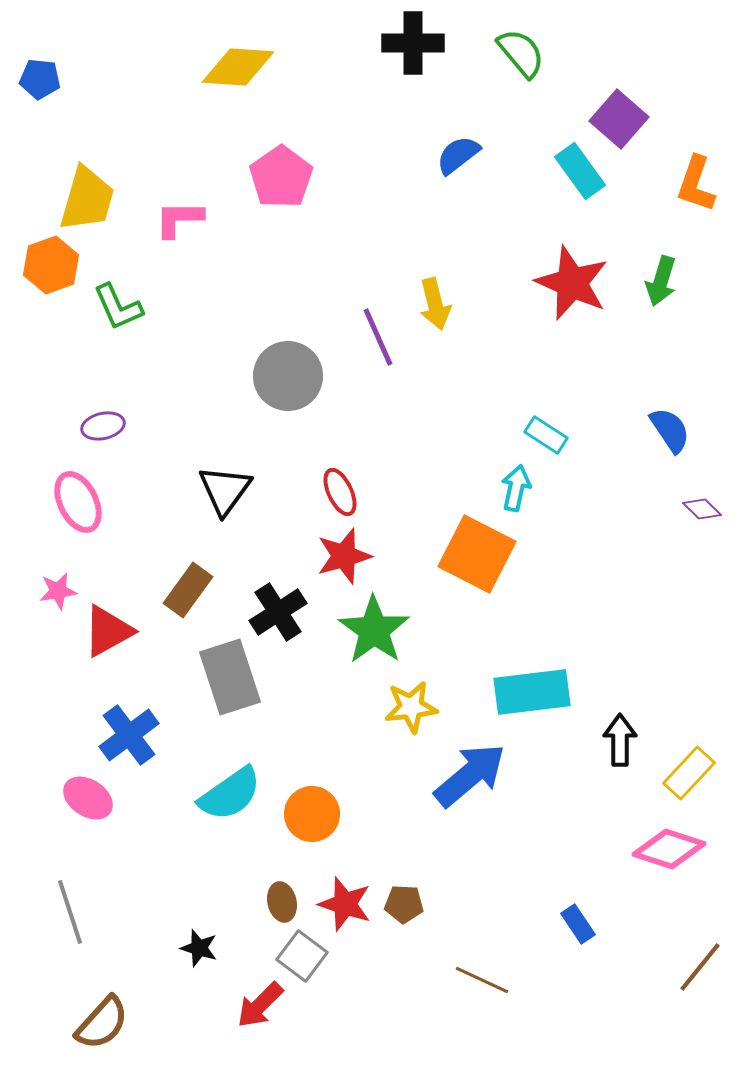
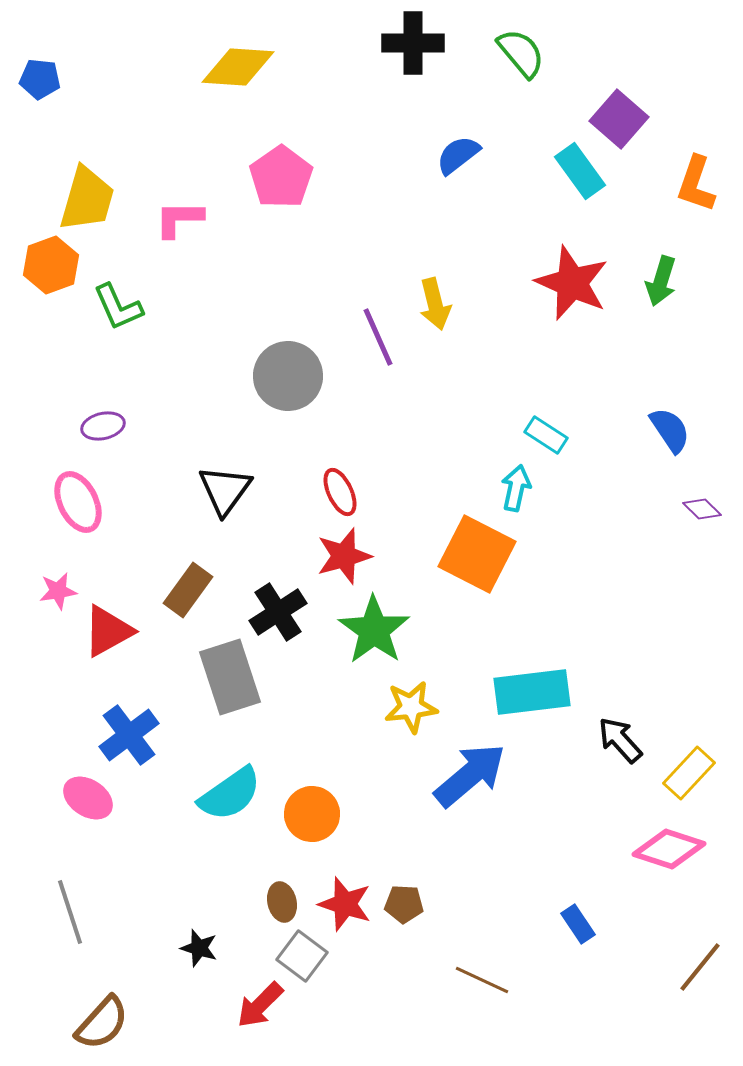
black arrow at (620, 740): rotated 42 degrees counterclockwise
